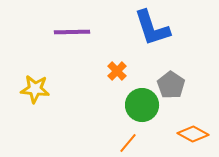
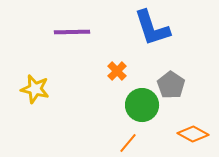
yellow star: rotated 8 degrees clockwise
